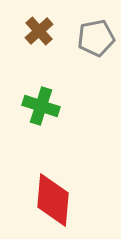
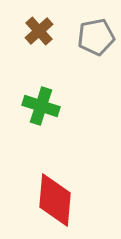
gray pentagon: moved 1 px up
red diamond: moved 2 px right
